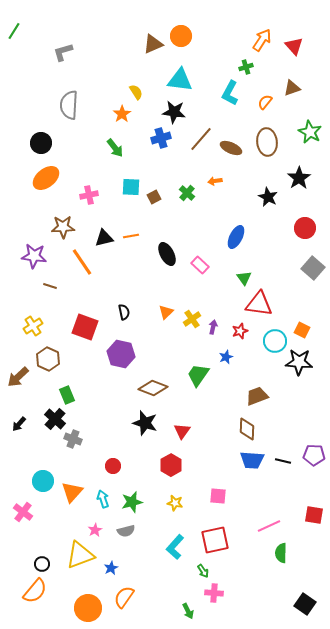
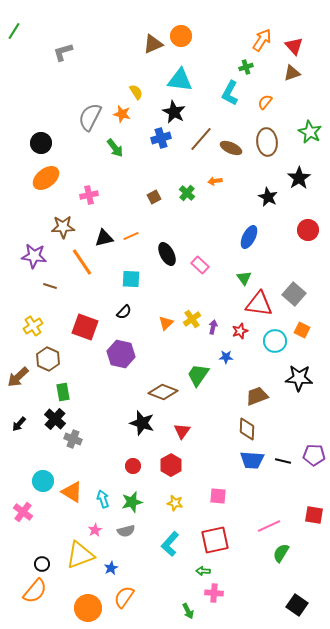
brown triangle at (292, 88): moved 15 px up
gray semicircle at (69, 105): moved 21 px right, 12 px down; rotated 24 degrees clockwise
black star at (174, 112): rotated 20 degrees clockwise
orange star at (122, 114): rotated 24 degrees counterclockwise
cyan square at (131, 187): moved 92 px down
red circle at (305, 228): moved 3 px right, 2 px down
orange line at (131, 236): rotated 14 degrees counterclockwise
blue ellipse at (236, 237): moved 13 px right
gray square at (313, 268): moved 19 px left, 26 px down
black semicircle at (124, 312): rotated 56 degrees clockwise
orange triangle at (166, 312): moved 11 px down
blue star at (226, 357): rotated 24 degrees clockwise
black star at (299, 362): moved 16 px down
brown diamond at (153, 388): moved 10 px right, 4 px down
green rectangle at (67, 395): moved 4 px left, 3 px up; rotated 12 degrees clockwise
black star at (145, 423): moved 3 px left
red circle at (113, 466): moved 20 px right
orange triangle at (72, 492): rotated 40 degrees counterclockwise
cyan L-shape at (175, 547): moved 5 px left, 3 px up
green semicircle at (281, 553): rotated 30 degrees clockwise
green arrow at (203, 571): rotated 128 degrees clockwise
black square at (305, 604): moved 8 px left, 1 px down
